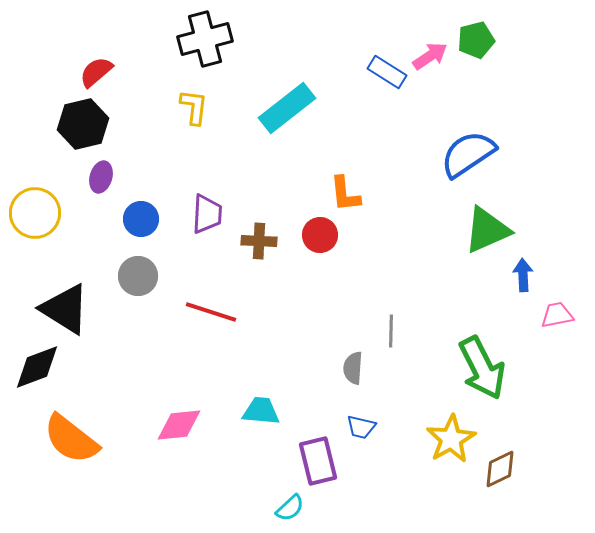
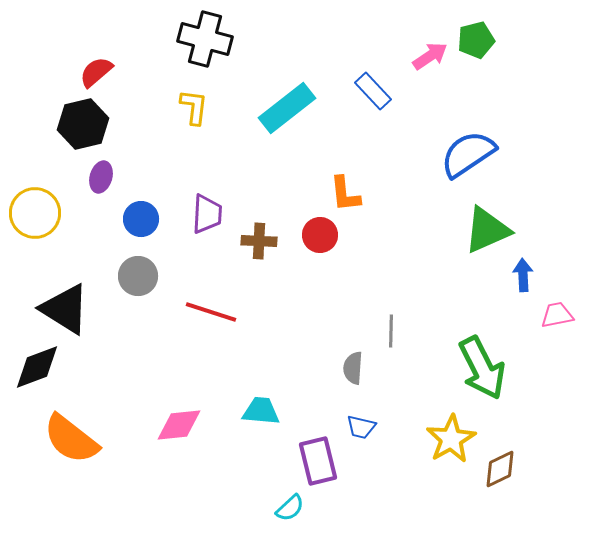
black cross: rotated 30 degrees clockwise
blue rectangle: moved 14 px left, 19 px down; rotated 15 degrees clockwise
